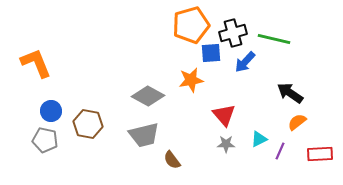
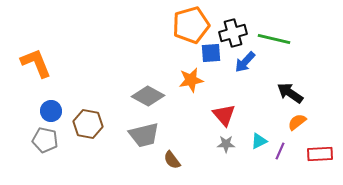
cyan triangle: moved 2 px down
